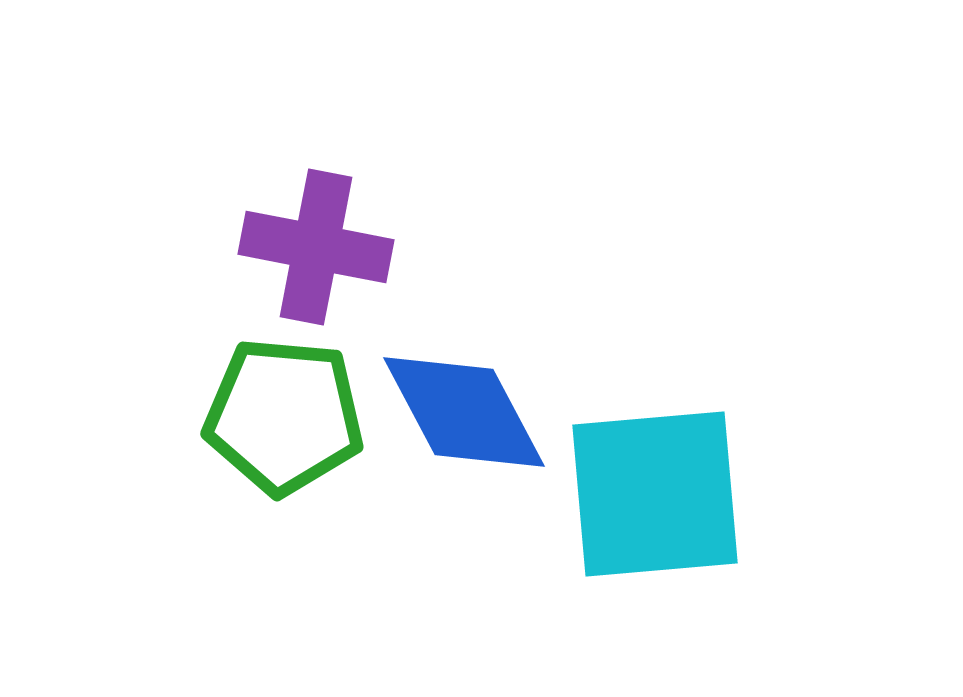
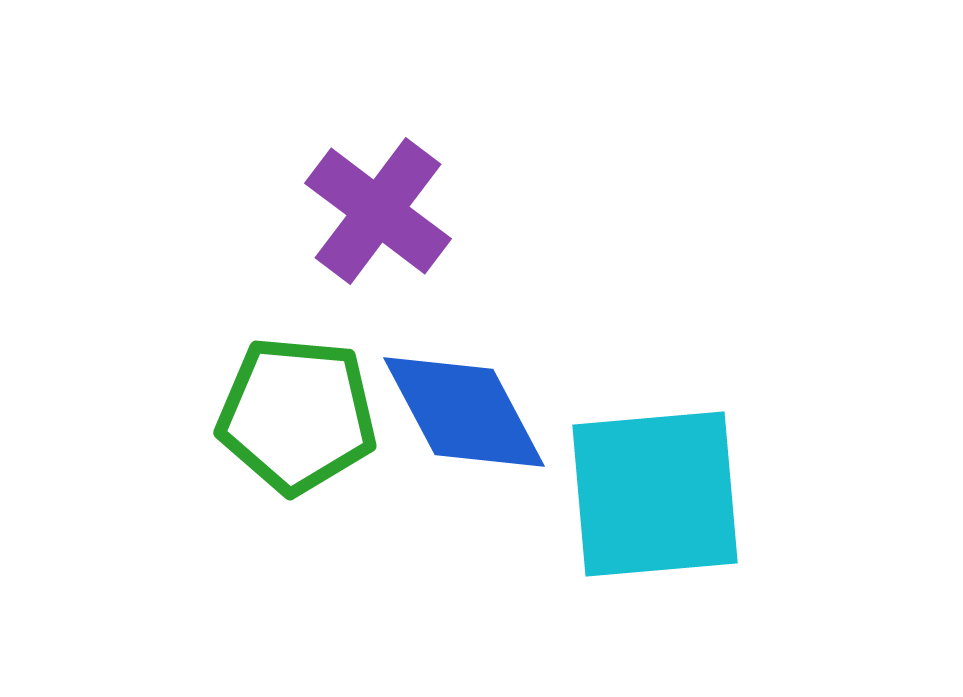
purple cross: moved 62 px right, 36 px up; rotated 26 degrees clockwise
green pentagon: moved 13 px right, 1 px up
